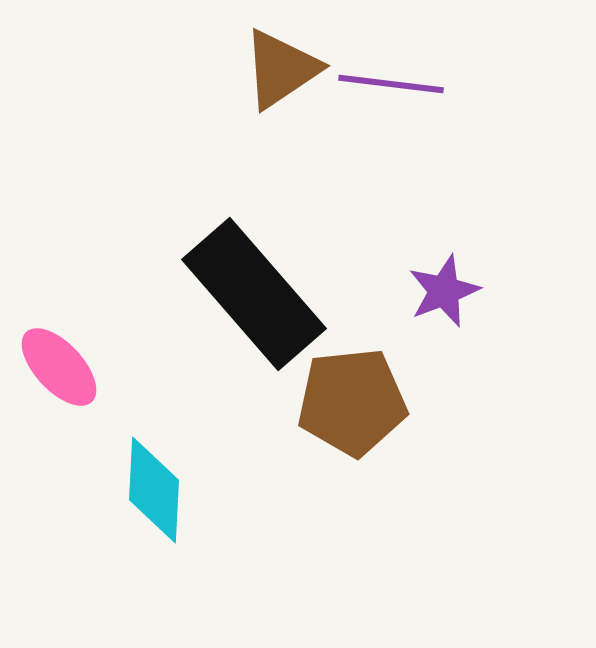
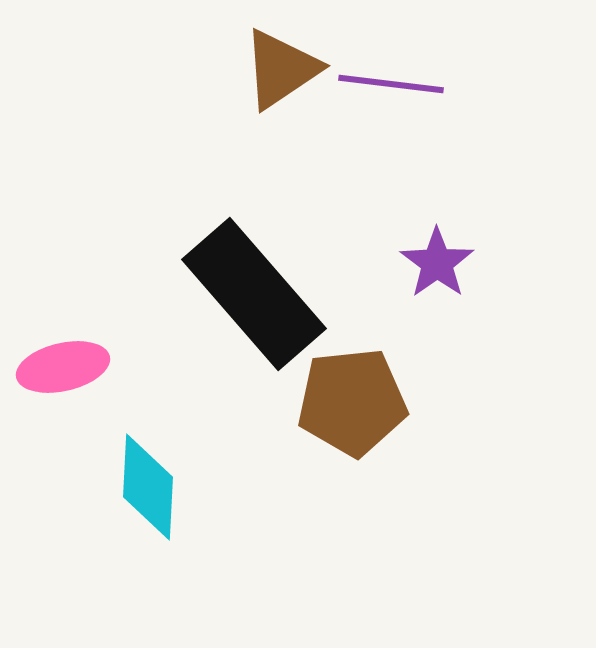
purple star: moved 7 px left, 28 px up; rotated 14 degrees counterclockwise
pink ellipse: moved 4 px right; rotated 60 degrees counterclockwise
cyan diamond: moved 6 px left, 3 px up
